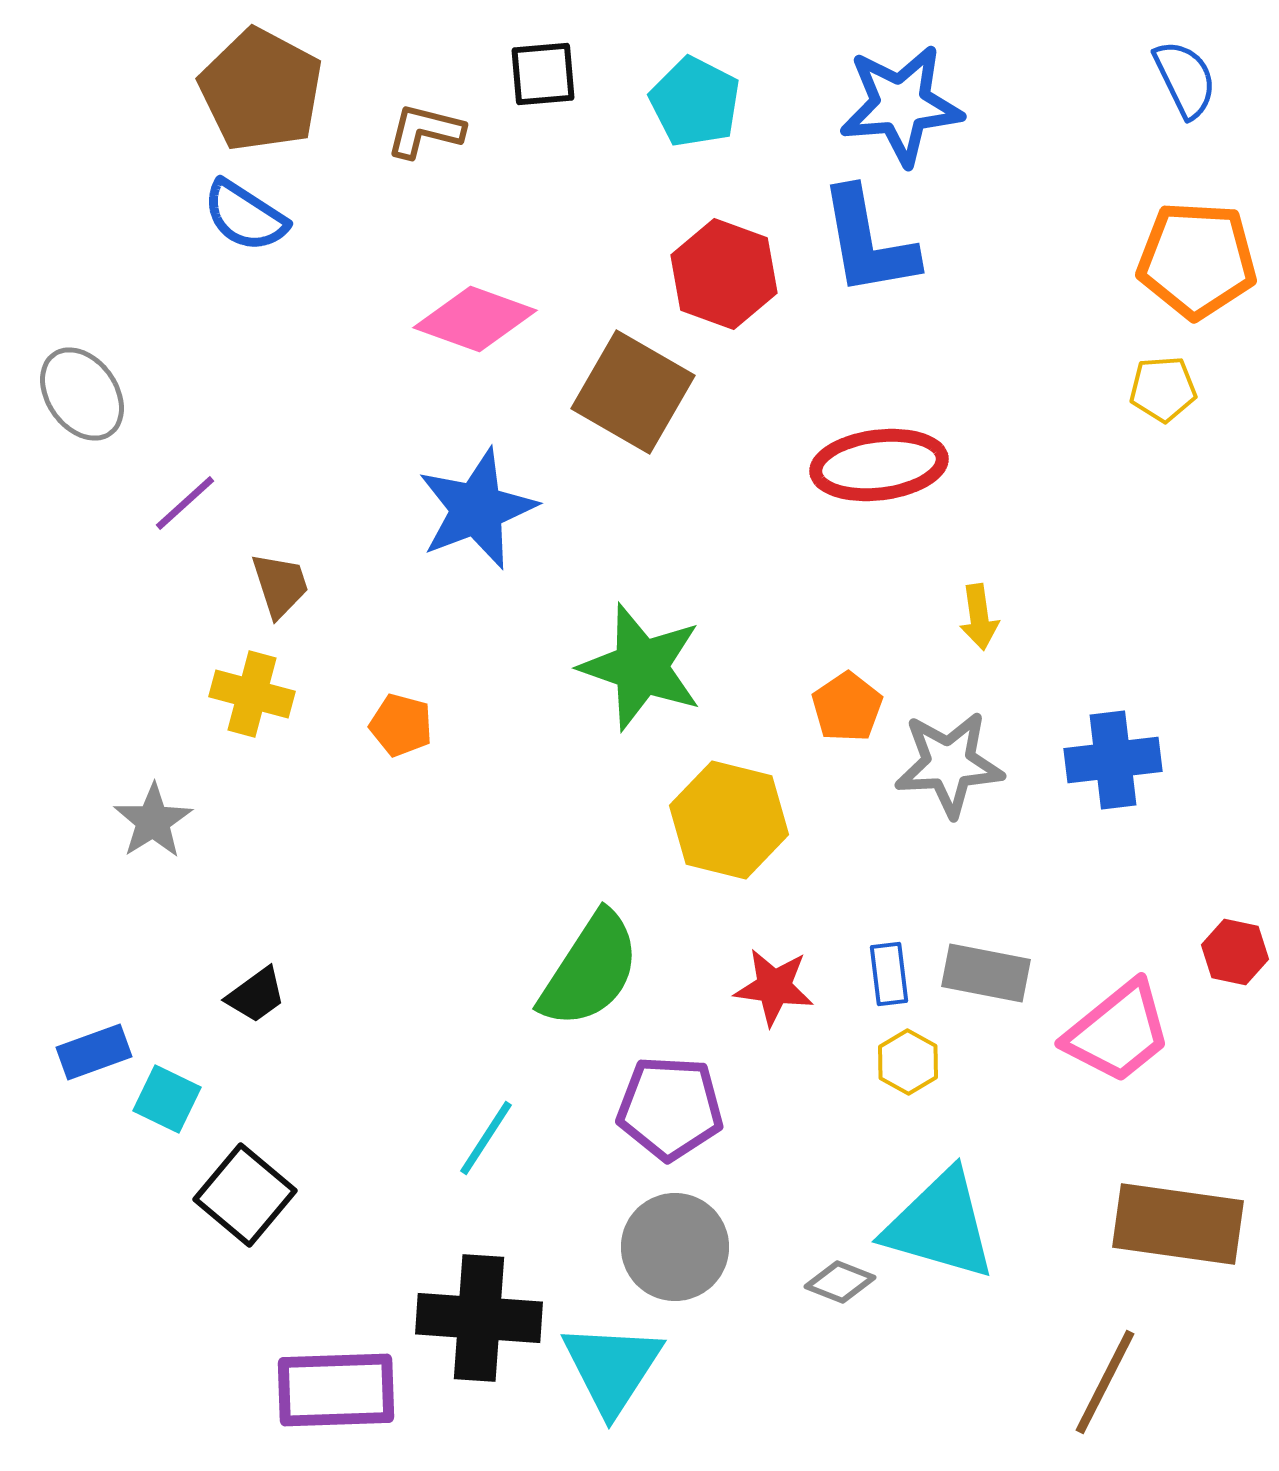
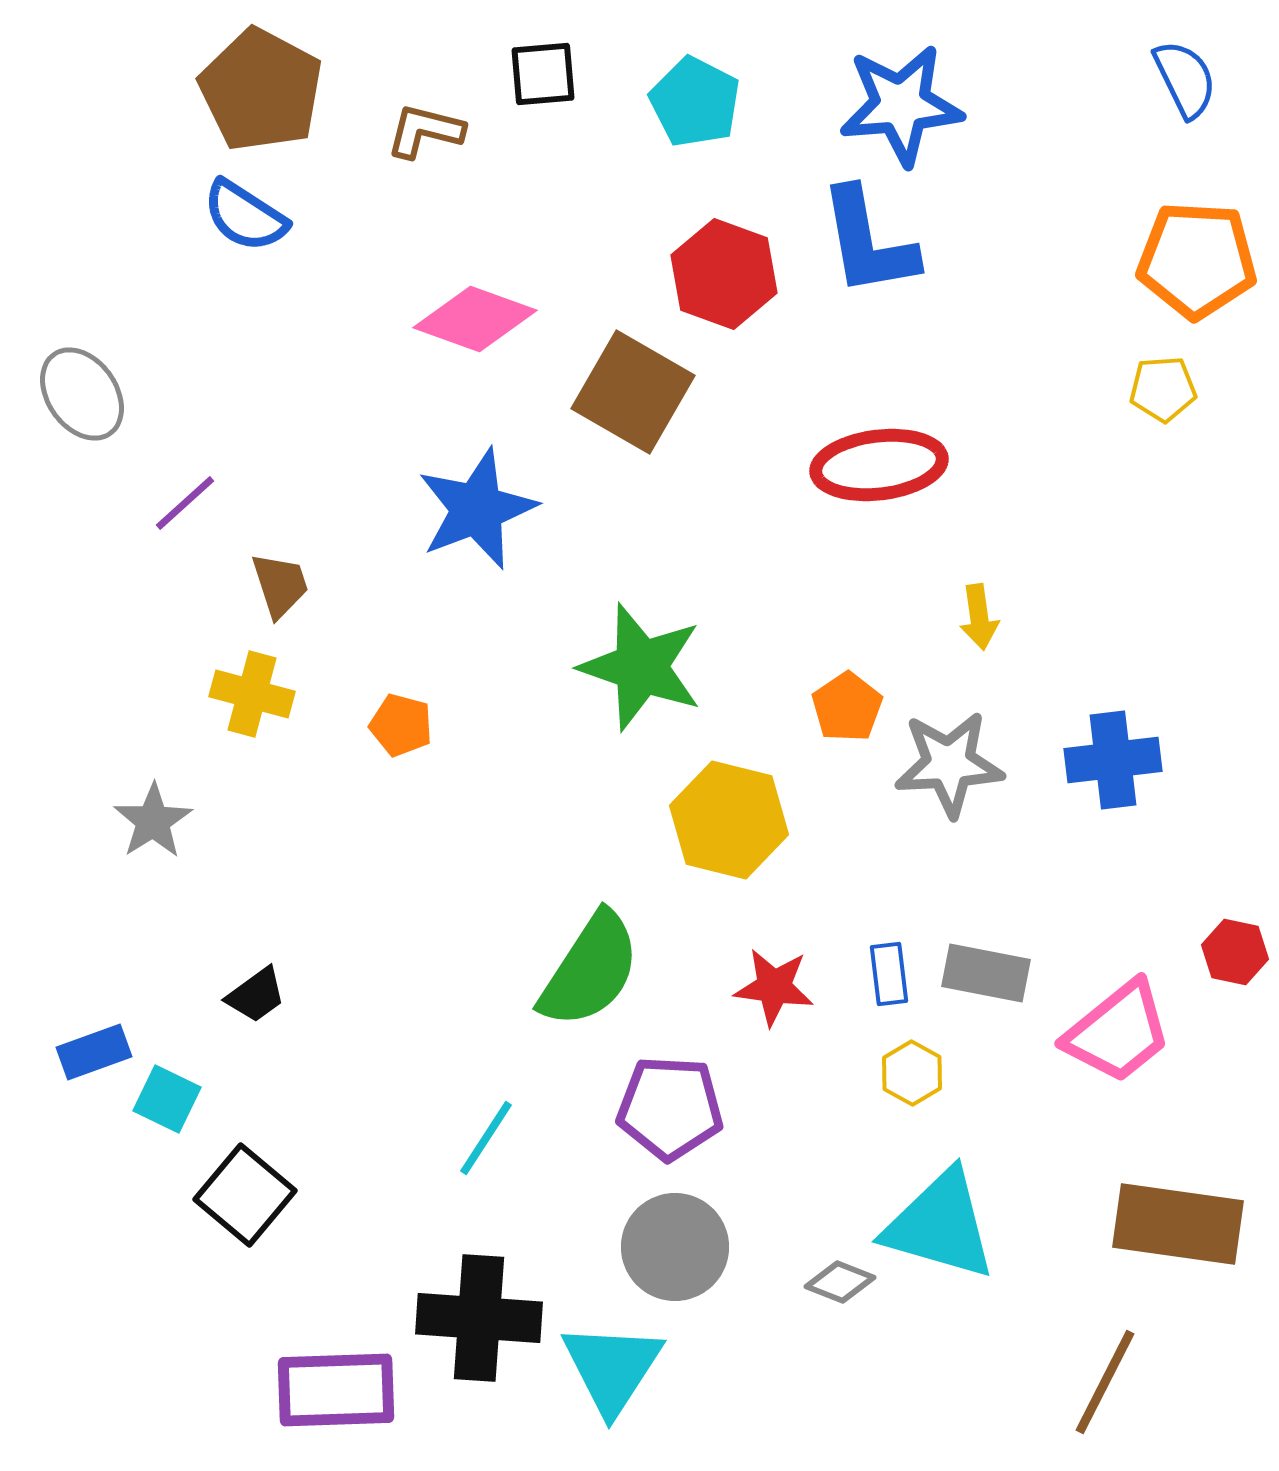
yellow hexagon at (908, 1062): moved 4 px right, 11 px down
